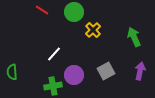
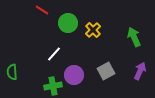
green circle: moved 6 px left, 11 px down
purple arrow: rotated 12 degrees clockwise
